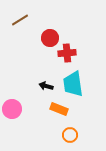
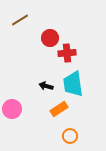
orange rectangle: rotated 54 degrees counterclockwise
orange circle: moved 1 px down
